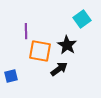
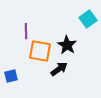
cyan square: moved 6 px right
